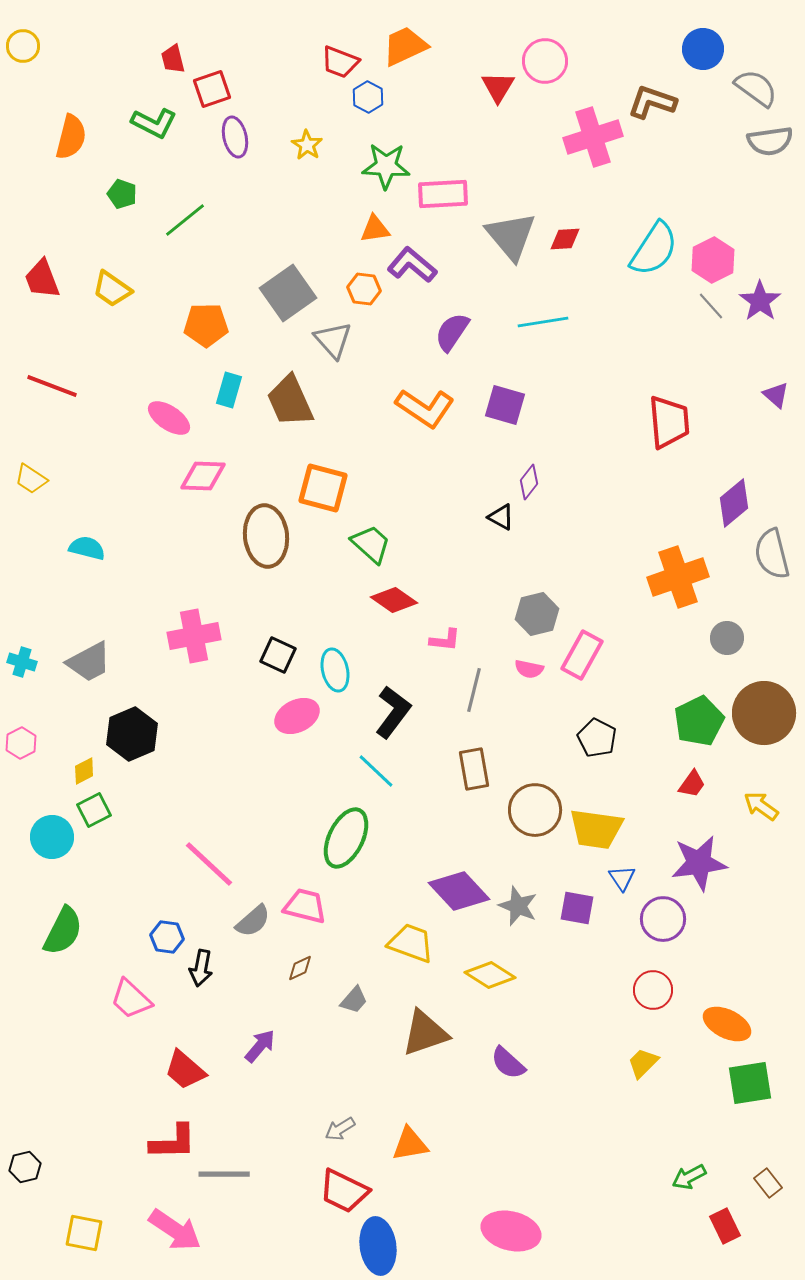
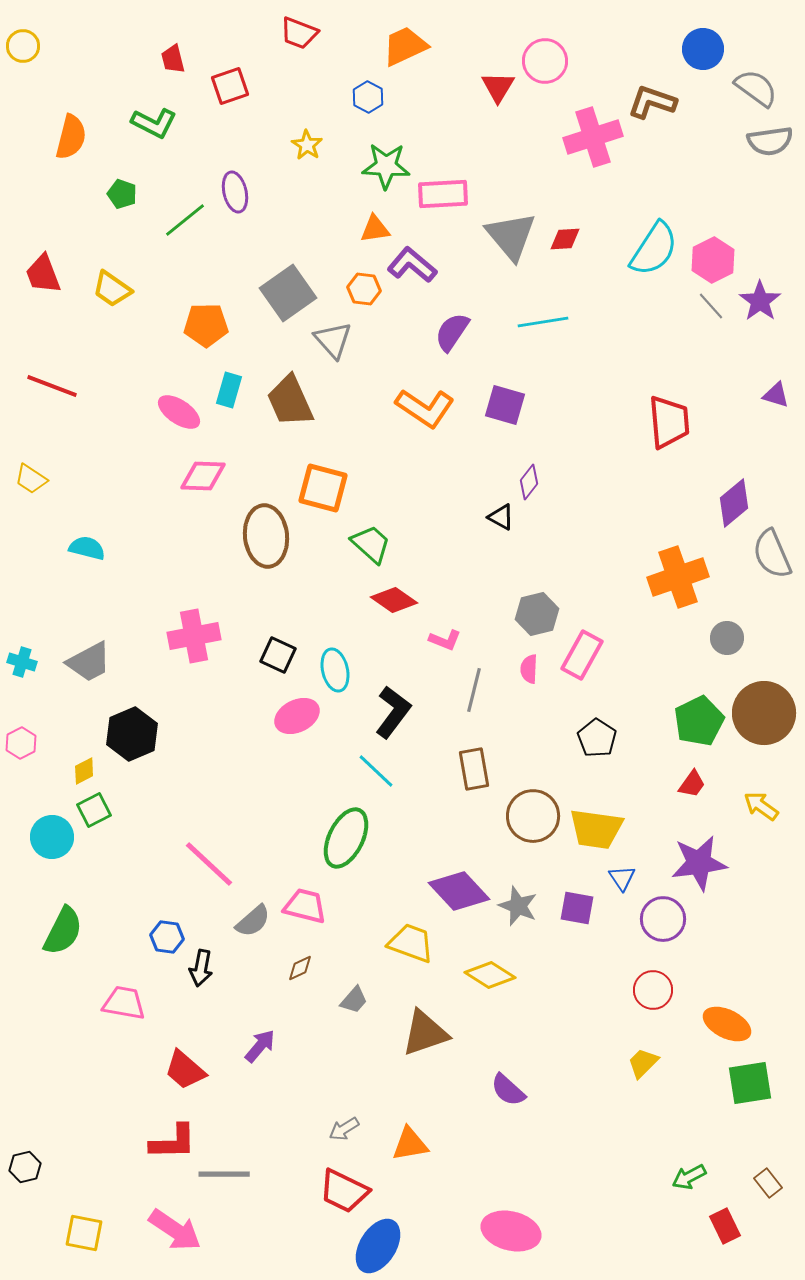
red trapezoid at (340, 62): moved 41 px left, 29 px up
red square at (212, 89): moved 18 px right, 3 px up
purple ellipse at (235, 137): moved 55 px down
red trapezoid at (42, 279): moved 1 px right, 5 px up
purple triangle at (776, 395): rotated 24 degrees counterclockwise
pink ellipse at (169, 418): moved 10 px right, 6 px up
gray semicircle at (772, 554): rotated 9 degrees counterclockwise
pink L-shape at (445, 640): rotated 16 degrees clockwise
pink semicircle at (529, 669): rotated 80 degrees clockwise
black pentagon at (597, 738): rotated 6 degrees clockwise
brown circle at (535, 810): moved 2 px left, 6 px down
pink trapezoid at (131, 999): moved 7 px left, 4 px down; rotated 147 degrees clockwise
purple semicircle at (508, 1063): moved 27 px down
gray arrow at (340, 1129): moved 4 px right
blue ellipse at (378, 1246): rotated 40 degrees clockwise
